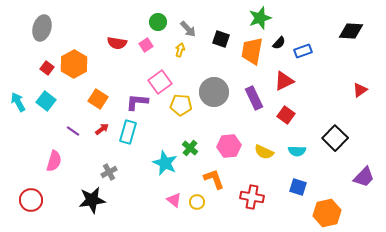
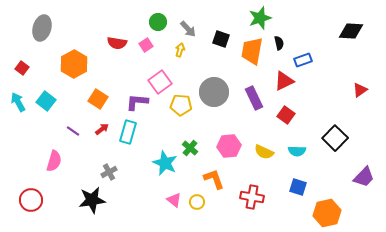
black semicircle at (279, 43): rotated 56 degrees counterclockwise
blue rectangle at (303, 51): moved 9 px down
red square at (47, 68): moved 25 px left
